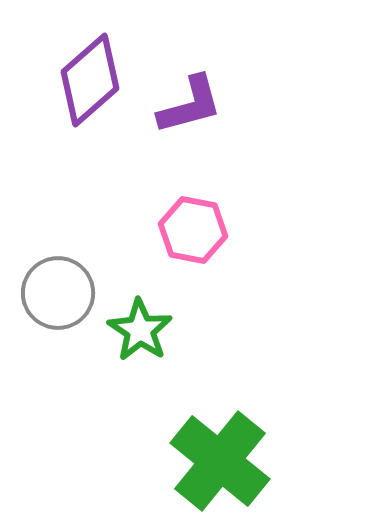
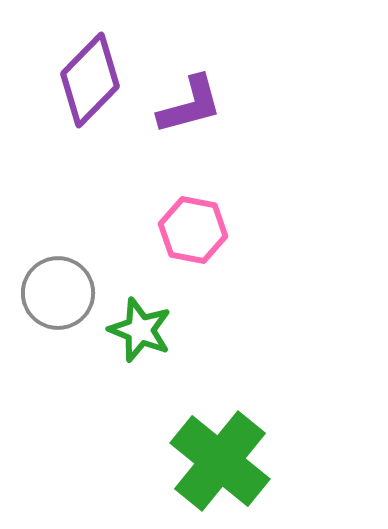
purple diamond: rotated 4 degrees counterclockwise
green star: rotated 12 degrees counterclockwise
